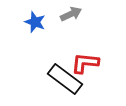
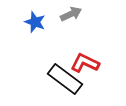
red L-shape: rotated 20 degrees clockwise
